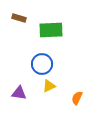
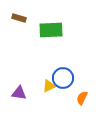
blue circle: moved 21 px right, 14 px down
orange semicircle: moved 5 px right
